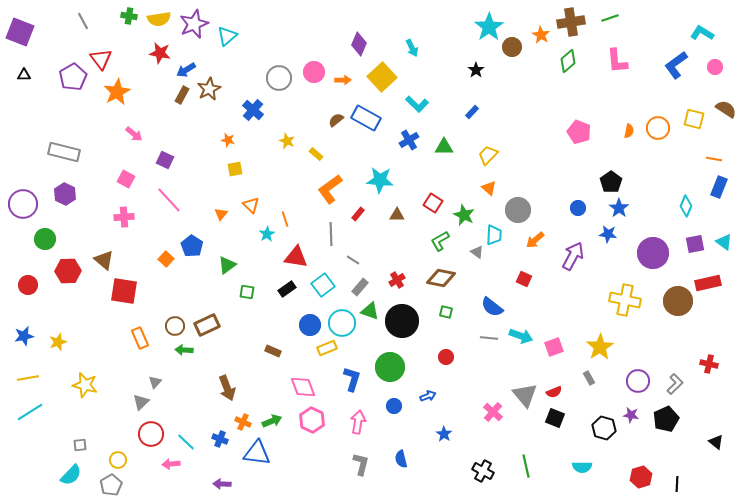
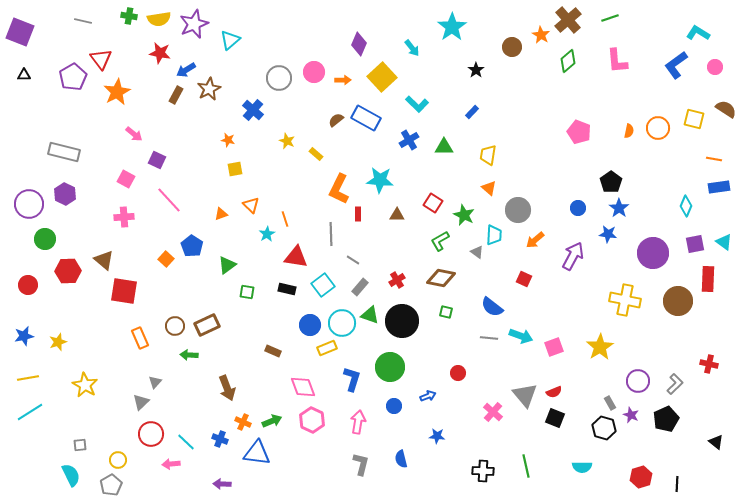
gray line at (83, 21): rotated 48 degrees counterclockwise
brown cross at (571, 22): moved 3 px left, 2 px up; rotated 32 degrees counterclockwise
cyan star at (489, 27): moved 37 px left
cyan L-shape at (702, 33): moved 4 px left
cyan triangle at (227, 36): moved 3 px right, 4 px down
cyan arrow at (412, 48): rotated 12 degrees counterclockwise
brown rectangle at (182, 95): moved 6 px left
yellow trapezoid at (488, 155): rotated 35 degrees counterclockwise
purple square at (165, 160): moved 8 px left
blue rectangle at (719, 187): rotated 60 degrees clockwise
orange L-shape at (330, 189): moved 9 px right; rotated 28 degrees counterclockwise
purple circle at (23, 204): moved 6 px right
orange triangle at (221, 214): rotated 32 degrees clockwise
red rectangle at (358, 214): rotated 40 degrees counterclockwise
red rectangle at (708, 283): moved 4 px up; rotated 75 degrees counterclockwise
black rectangle at (287, 289): rotated 48 degrees clockwise
green triangle at (370, 311): moved 4 px down
green arrow at (184, 350): moved 5 px right, 5 px down
red circle at (446, 357): moved 12 px right, 16 px down
gray rectangle at (589, 378): moved 21 px right, 25 px down
yellow star at (85, 385): rotated 15 degrees clockwise
purple star at (631, 415): rotated 14 degrees clockwise
blue star at (444, 434): moved 7 px left, 2 px down; rotated 28 degrees counterclockwise
black cross at (483, 471): rotated 25 degrees counterclockwise
cyan semicircle at (71, 475): rotated 70 degrees counterclockwise
